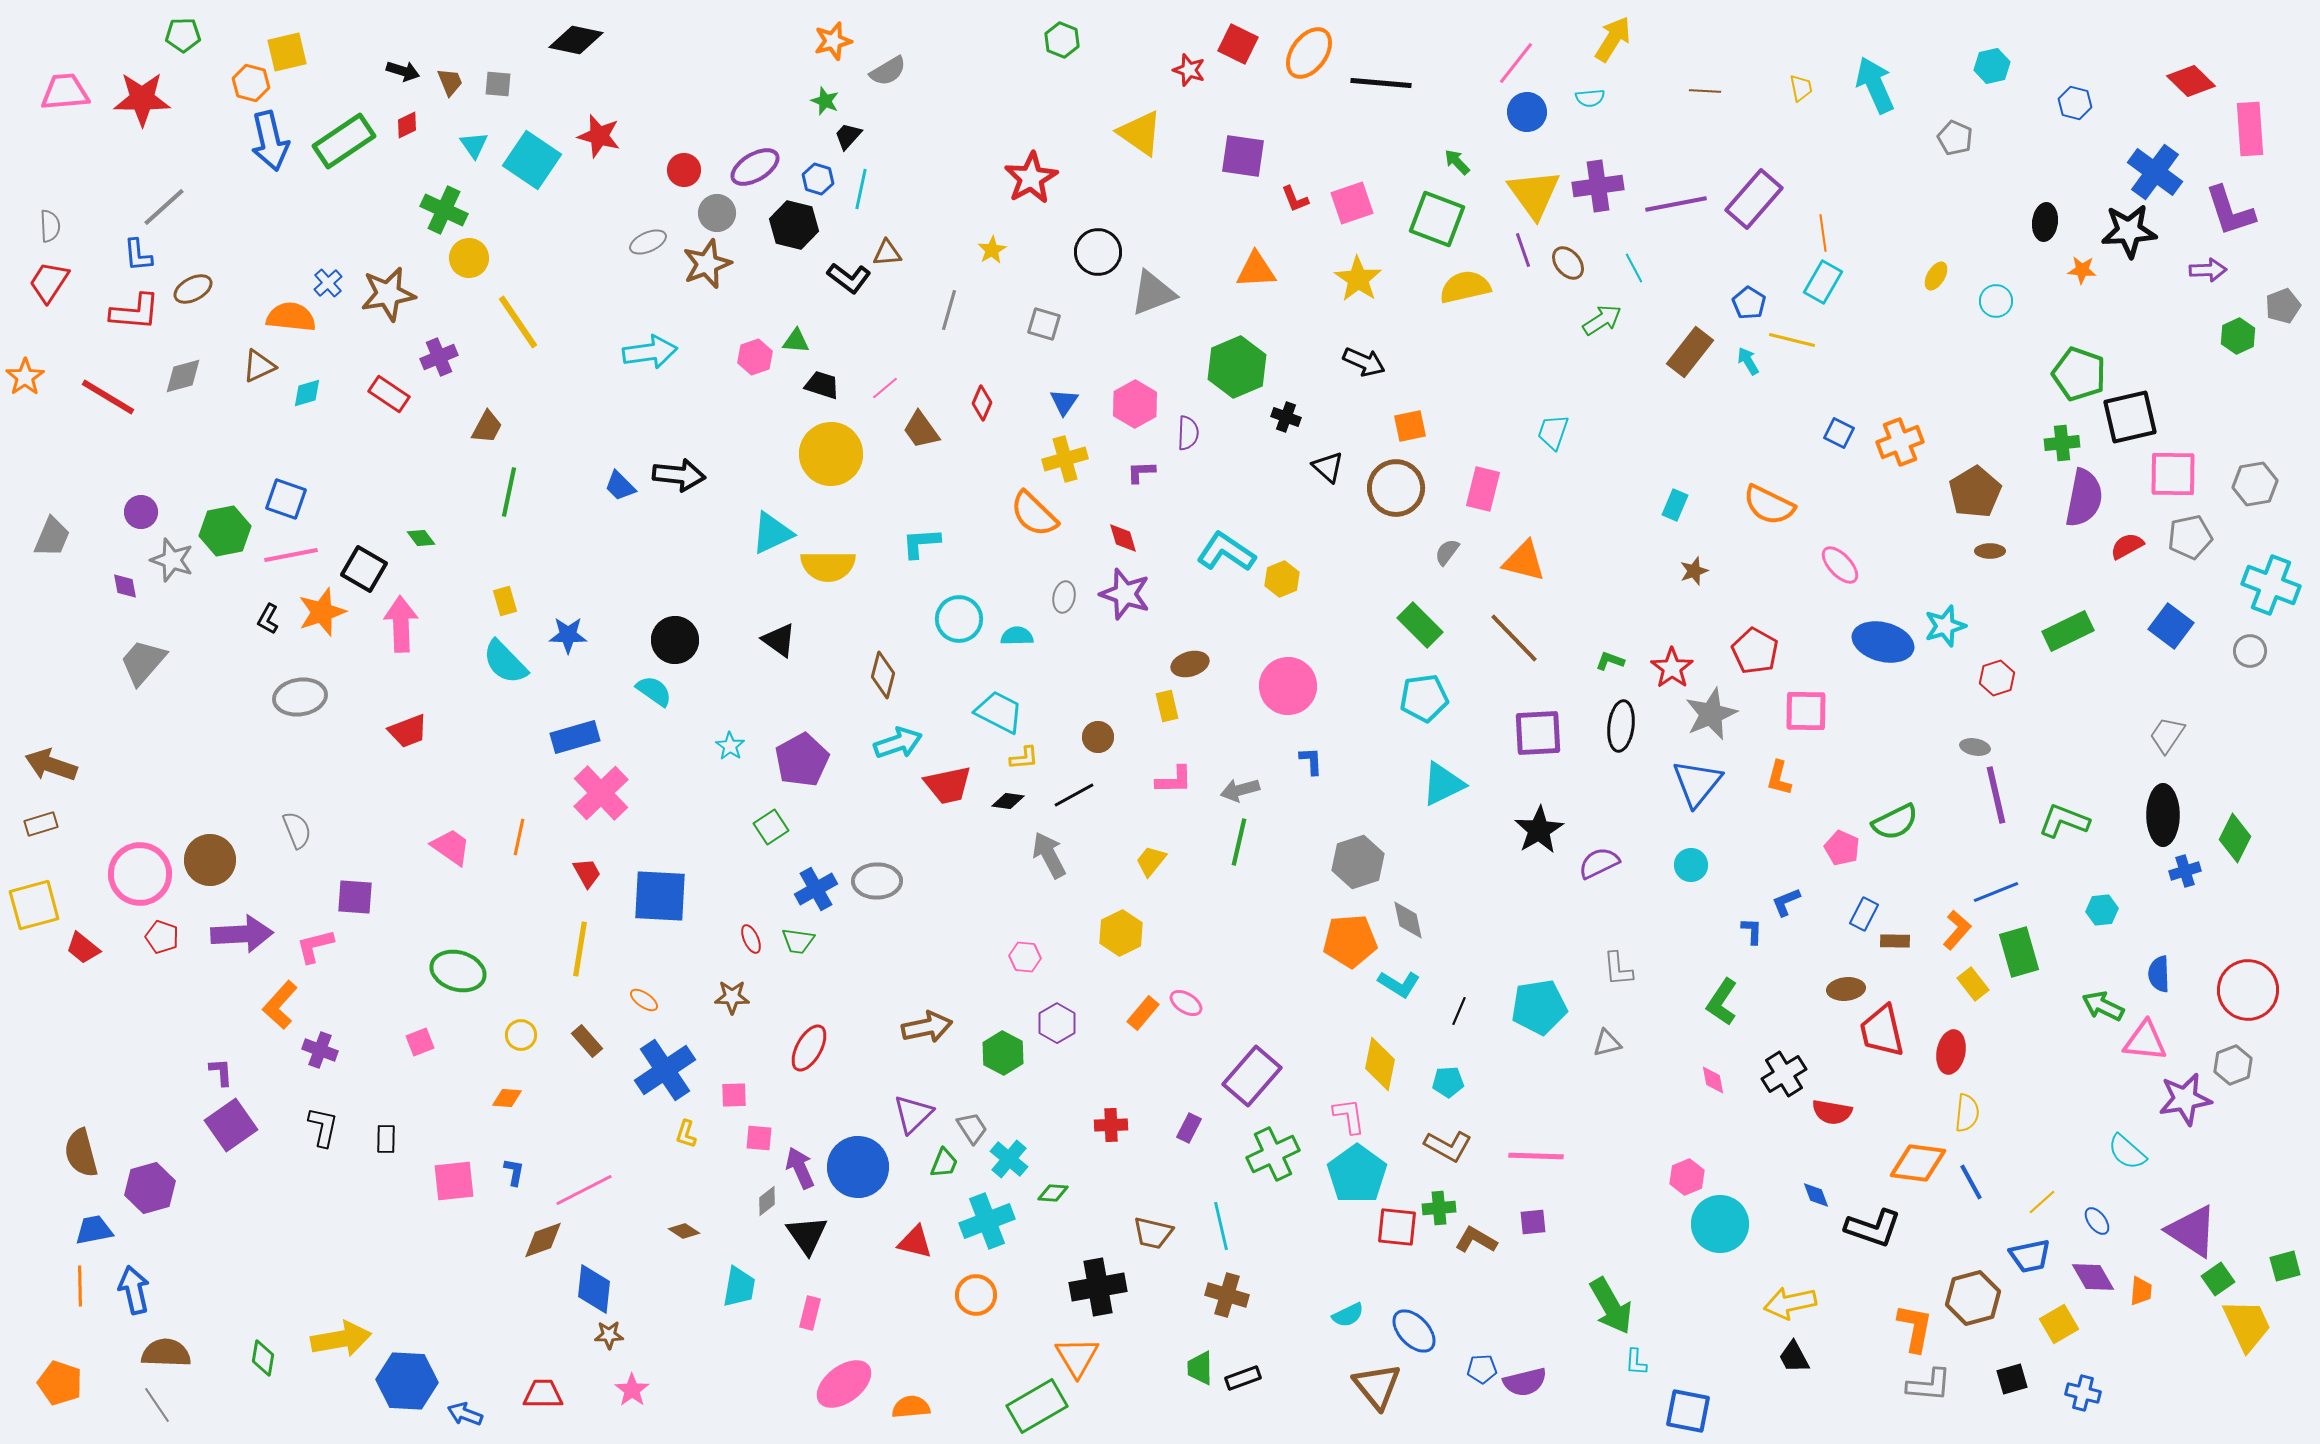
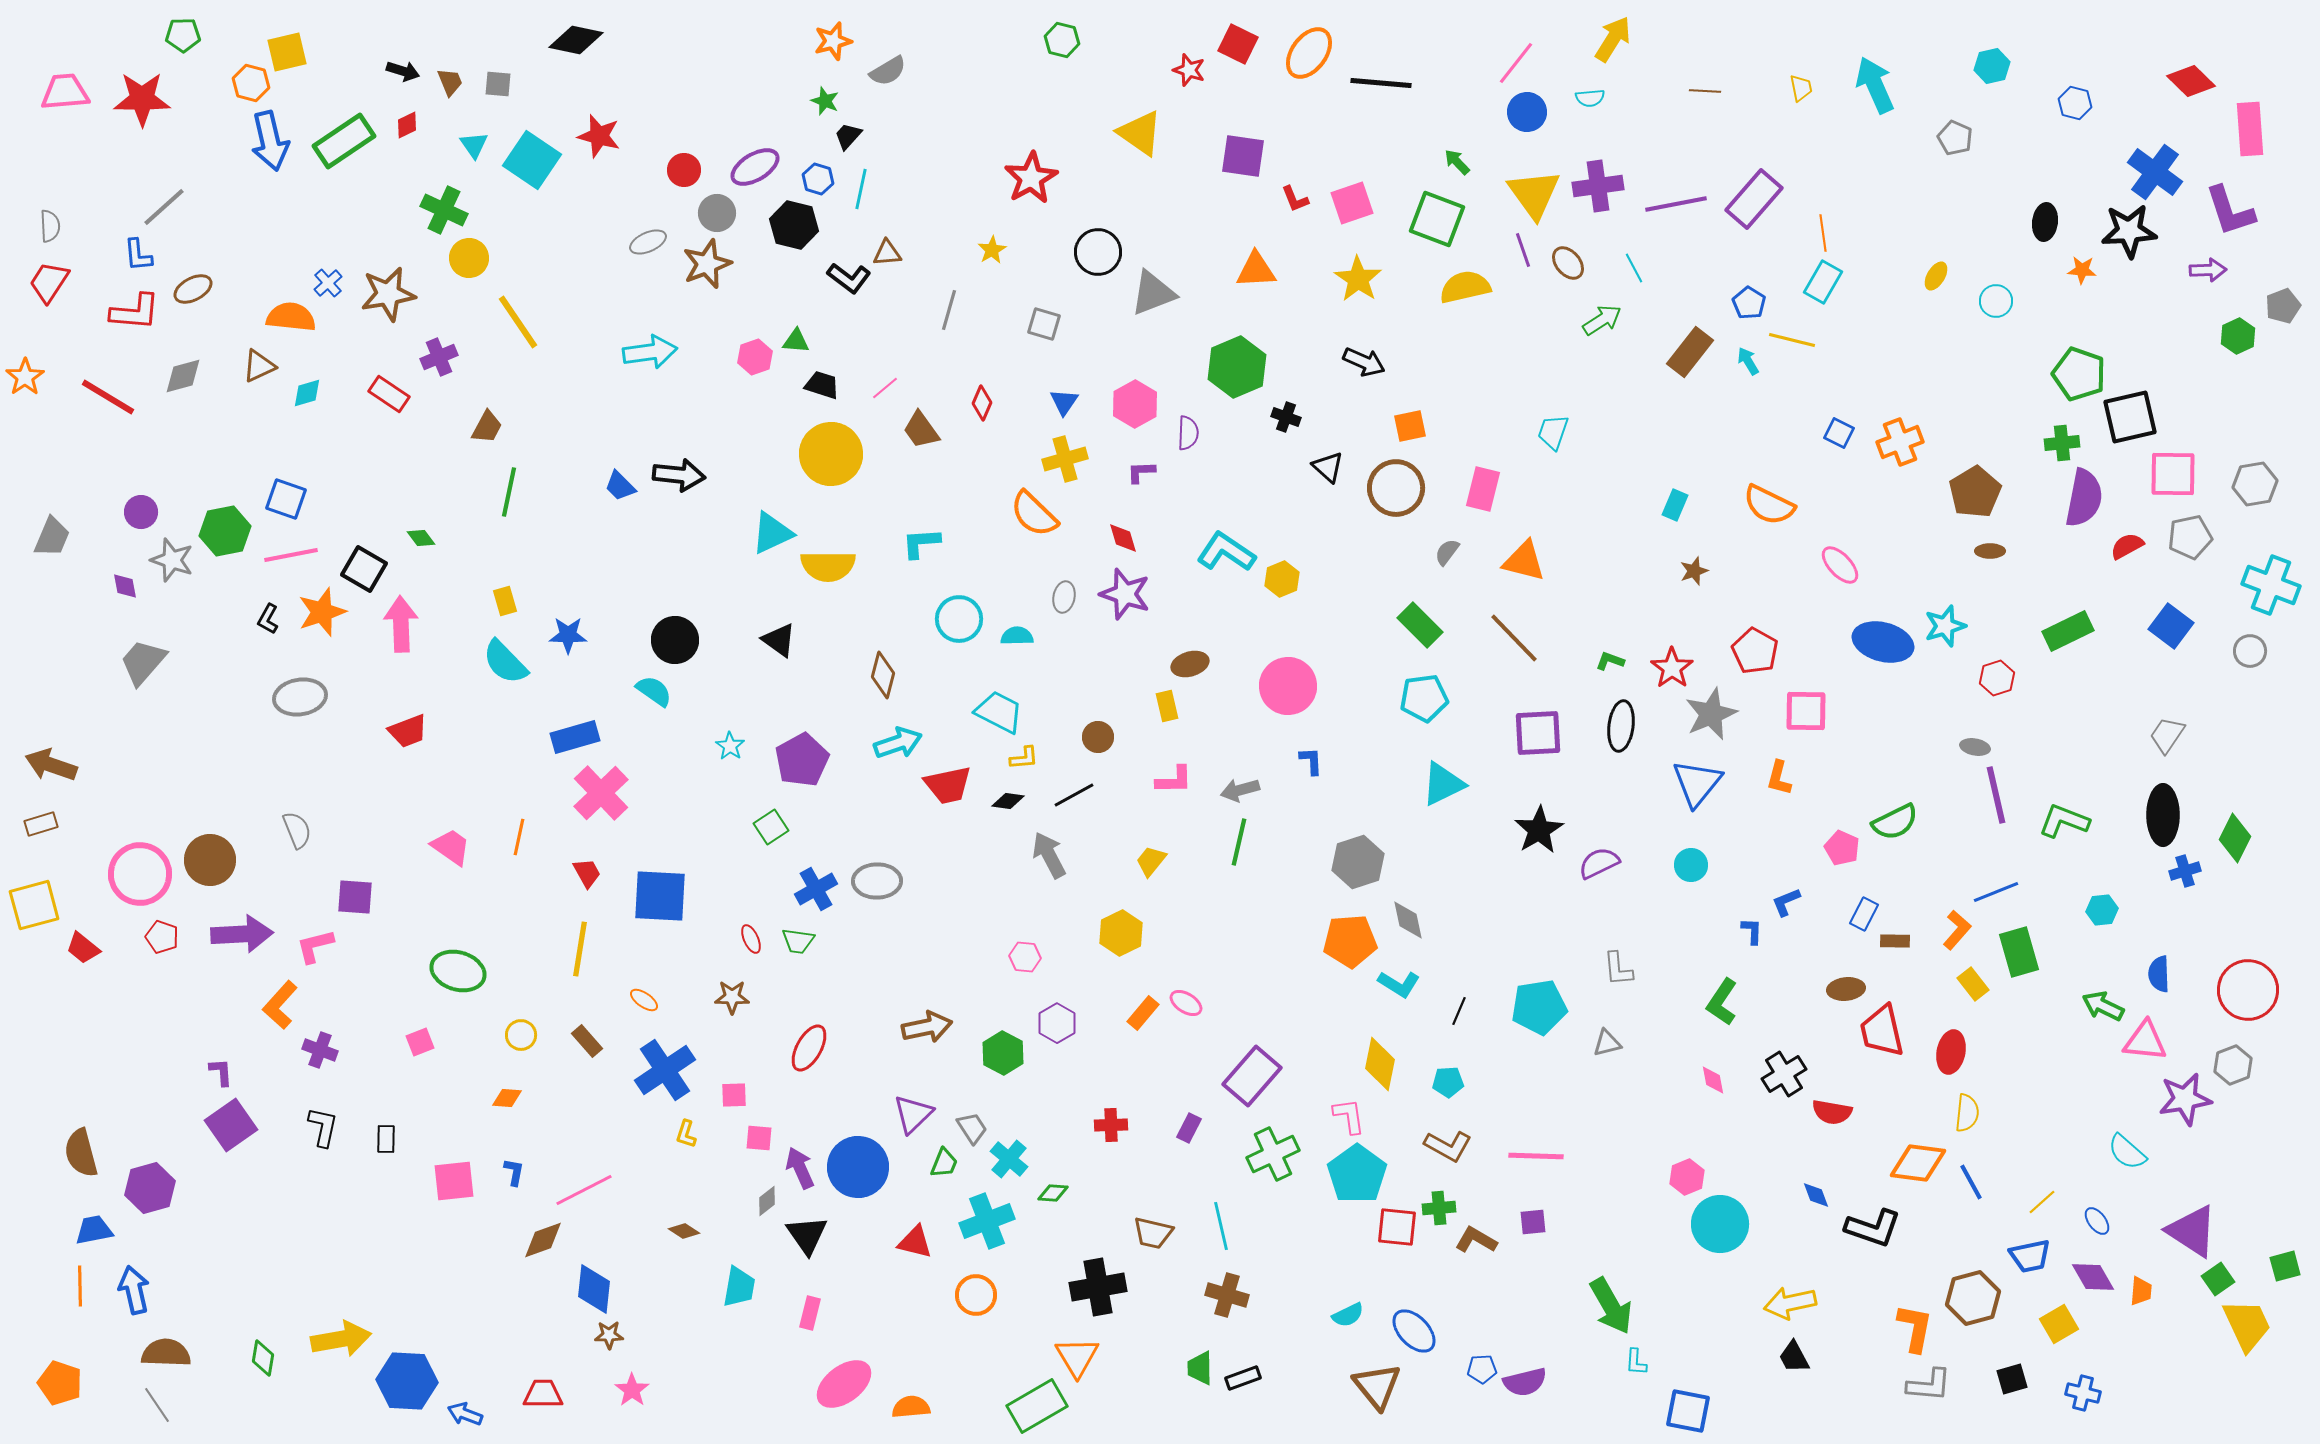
green hexagon at (1062, 40): rotated 8 degrees counterclockwise
